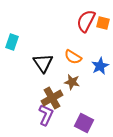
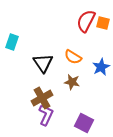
blue star: moved 1 px right, 1 px down
brown cross: moved 10 px left
